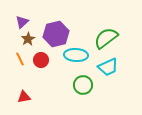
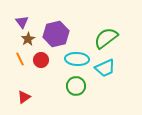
purple triangle: rotated 24 degrees counterclockwise
cyan ellipse: moved 1 px right, 4 px down
cyan trapezoid: moved 3 px left, 1 px down
green circle: moved 7 px left, 1 px down
red triangle: rotated 24 degrees counterclockwise
